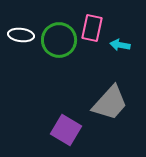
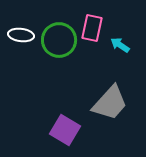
cyan arrow: rotated 24 degrees clockwise
purple square: moved 1 px left
